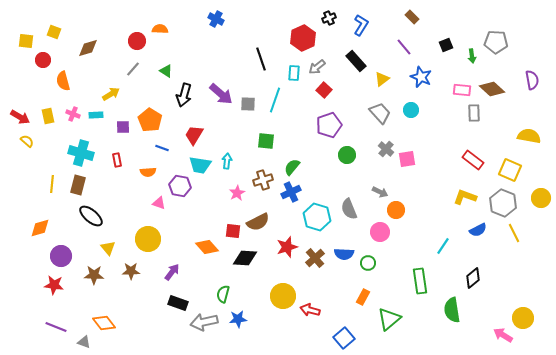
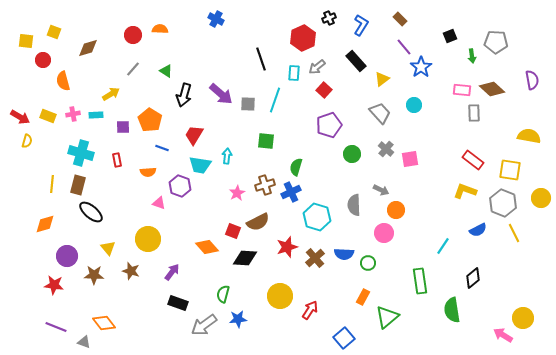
brown rectangle at (412, 17): moved 12 px left, 2 px down
red circle at (137, 41): moved 4 px left, 6 px up
black square at (446, 45): moved 4 px right, 9 px up
blue star at (421, 77): moved 10 px up; rotated 15 degrees clockwise
cyan circle at (411, 110): moved 3 px right, 5 px up
pink cross at (73, 114): rotated 32 degrees counterclockwise
yellow rectangle at (48, 116): rotated 56 degrees counterclockwise
yellow semicircle at (27, 141): rotated 64 degrees clockwise
green circle at (347, 155): moved 5 px right, 1 px up
pink square at (407, 159): moved 3 px right
cyan arrow at (227, 161): moved 5 px up
green semicircle at (292, 167): moved 4 px right; rotated 24 degrees counterclockwise
yellow square at (510, 170): rotated 15 degrees counterclockwise
brown cross at (263, 180): moved 2 px right, 5 px down
purple hexagon at (180, 186): rotated 10 degrees clockwise
gray arrow at (380, 192): moved 1 px right, 2 px up
yellow L-shape at (465, 197): moved 6 px up
gray semicircle at (349, 209): moved 5 px right, 4 px up; rotated 20 degrees clockwise
black ellipse at (91, 216): moved 4 px up
orange diamond at (40, 228): moved 5 px right, 4 px up
red square at (233, 231): rotated 14 degrees clockwise
pink circle at (380, 232): moved 4 px right, 1 px down
purple circle at (61, 256): moved 6 px right
brown star at (131, 271): rotated 18 degrees clockwise
yellow circle at (283, 296): moved 3 px left
red arrow at (310, 310): rotated 108 degrees clockwise
green triangle at (389, 319): moved 2 px left, 2 px up
gray arrow at (204, 322): moved 3 px down; rotated 24 degrees counterclockwise
